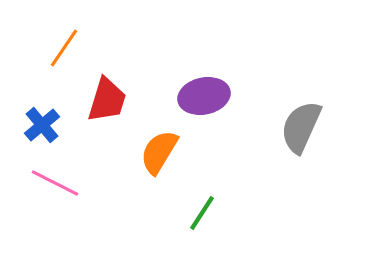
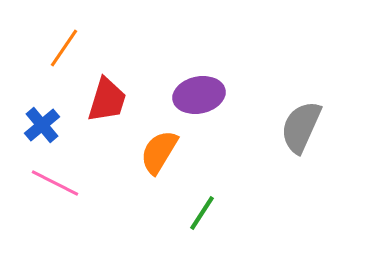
purple ellipse: moved 5 px left, 1 px up
